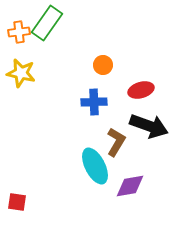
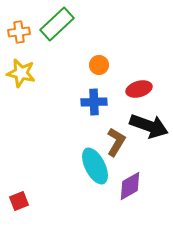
green rectangle: moved 10 px right, 1 px down; rotated 12 degrees clockwise
orange circle: moved 4 px left
red ellipse: moved 2 px left, 1 px up
purple diamond: rotated 20 degrees counterclockwise
red square: moved 2 px right, 1 px up; rotated 30 degrees counterclockwise
